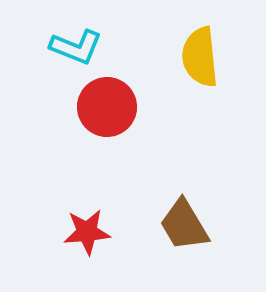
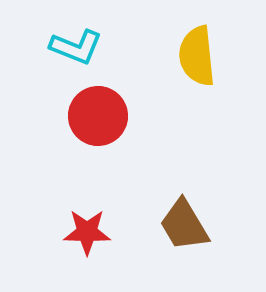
yellow semicircle: moved 3 px left, 1 px up
red circle: moved 9 px left, 9 px down
red star: rotated 6 degrees clockwise
